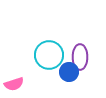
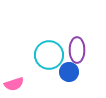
purple ellipse: moved 3 px left, 7 px up
